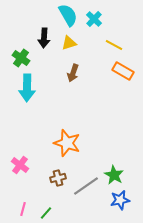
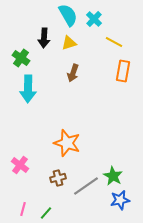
yellow line: moved 3 px up
orange rectangle: rotated 70 degrees clockwise
cyan arrow: moved 1 px right, 1 px down
green star: moved 1 px left, 1 px down
